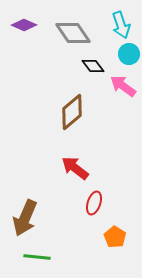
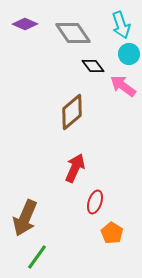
purple diamond: moved 1 px right, 1 px up
red arrow: rotated 76 degrees clockwise
red ellipse: moved 1 px right, 1 px up
orange pentagon: moved 3 px left, 4 px up
green line: rotated 60 degrees counterclockwise
